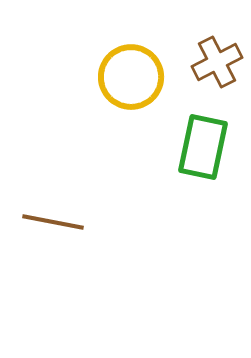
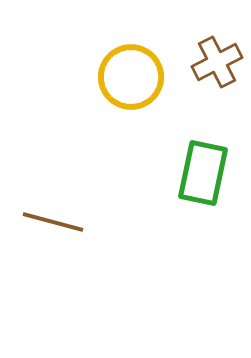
green rectangle: moved 26 px down
brown line: rotated 4 degrees clockwise
